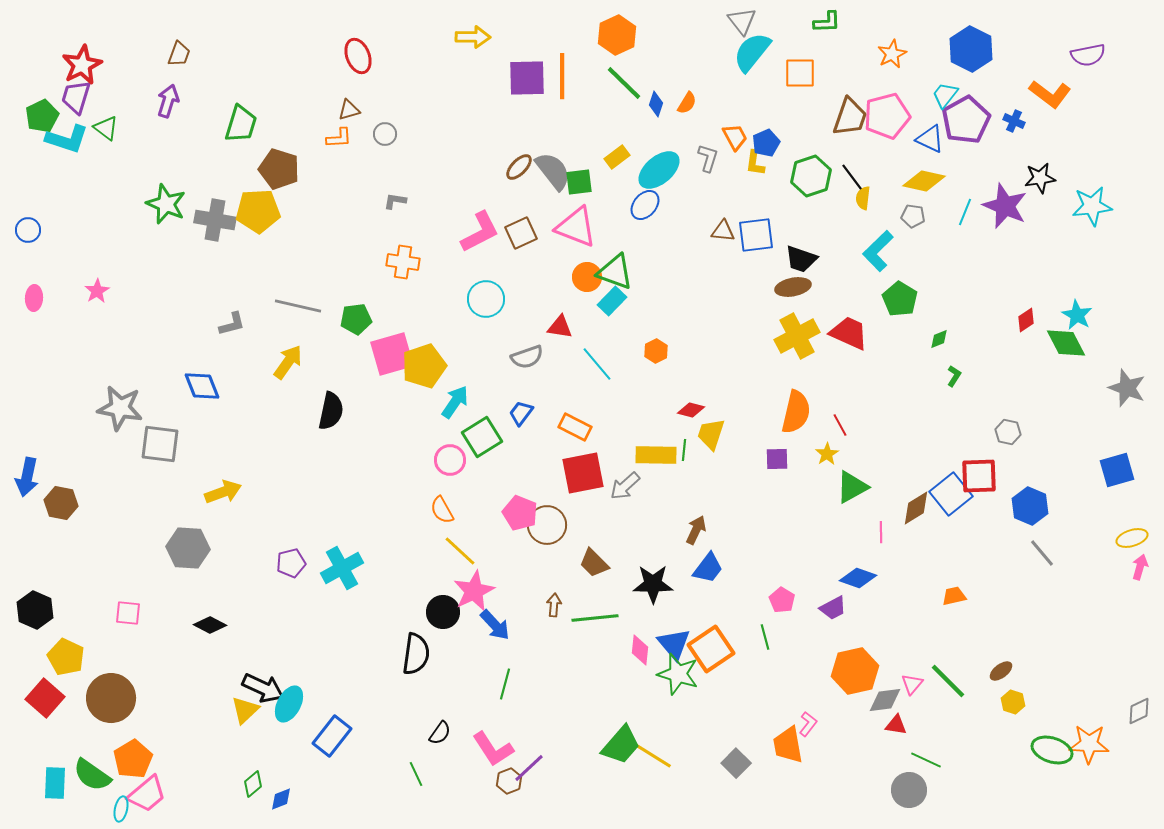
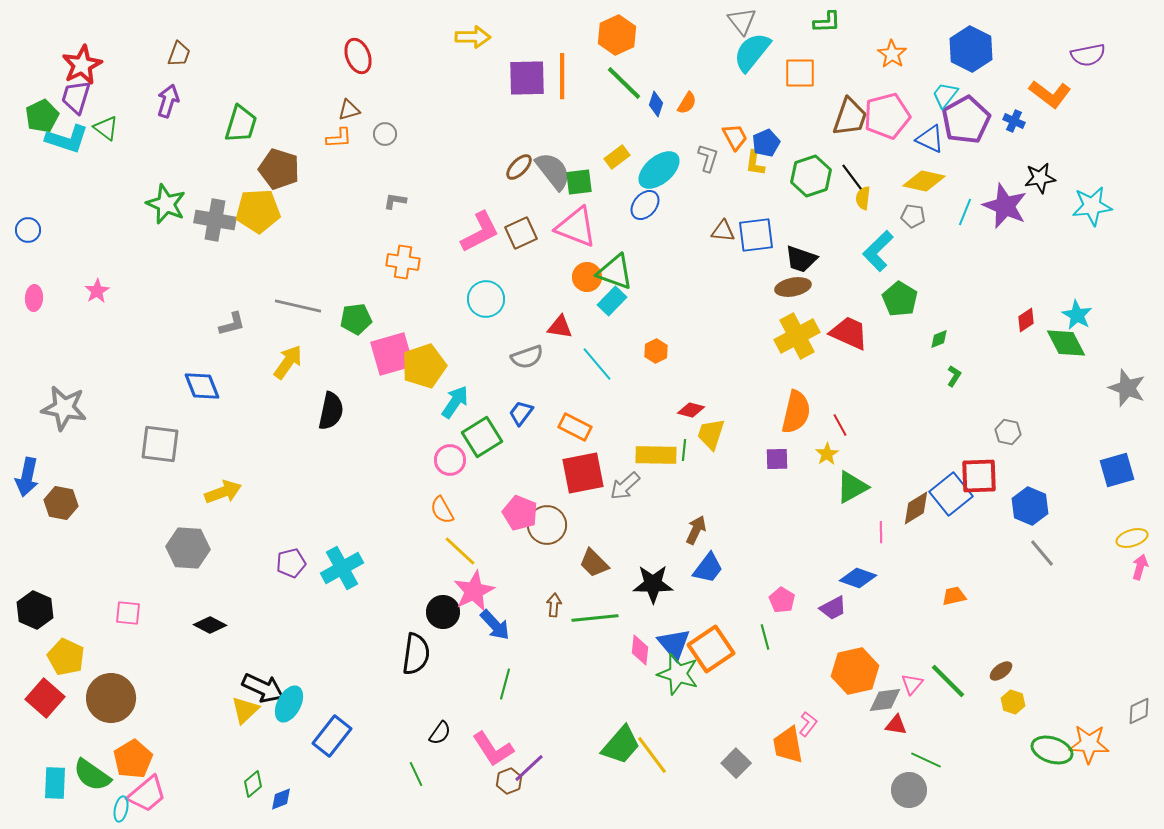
orange star at (892, 54): rotated 12 degrees counterclockwise
gray star at (120, 408): moved 56 px left
yellow line at (652, 755): rotated 21 degrees clockwise
